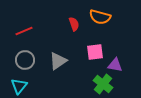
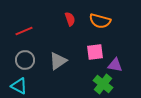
orange semicircle: moved 4 px down
red semicircle: moved 4 px left, 5 px up
cyan triangle: rotated 42 degrees counterclockwise
